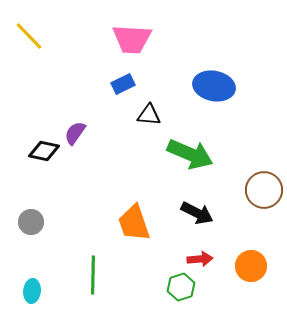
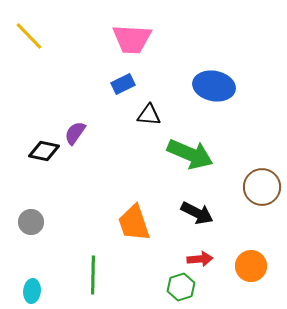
brown circle: moved 2 px left, 3 px up
